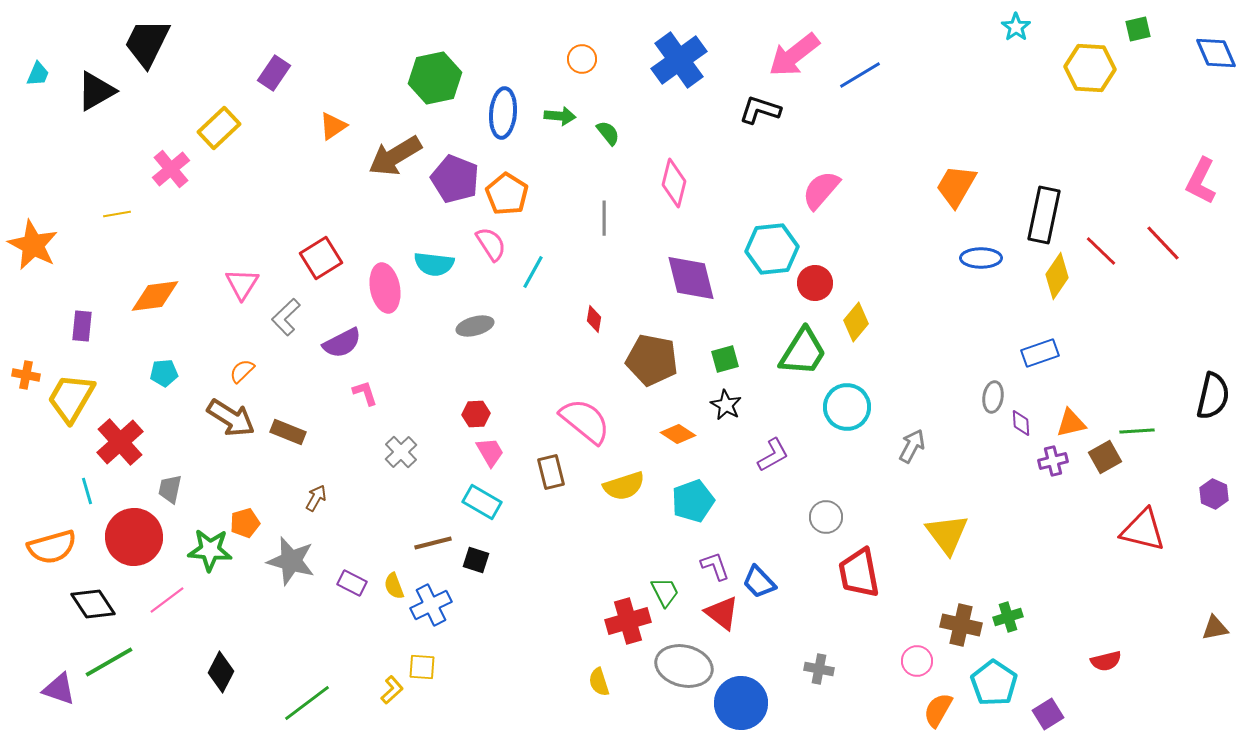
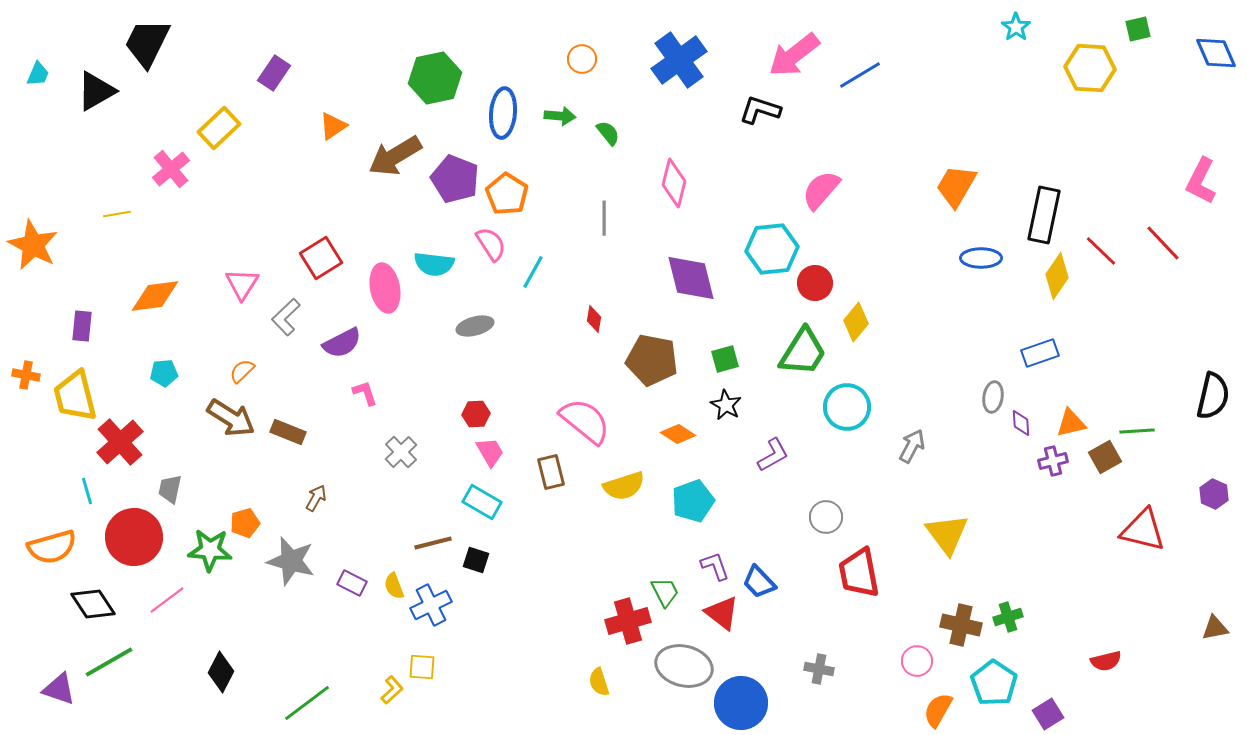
yellow trapezoid at (71, 398): moved 4 px right, 2 px up; rotated 44 degrees counterclockwise
